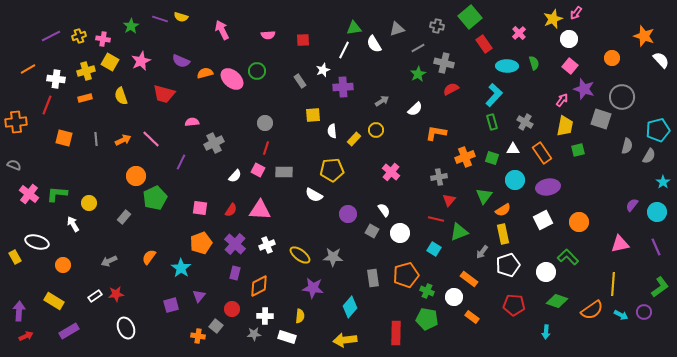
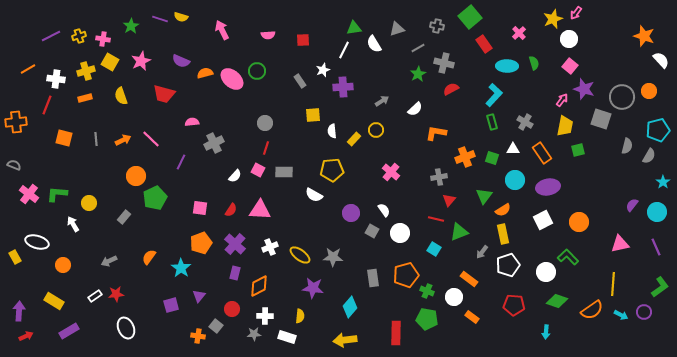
orange circle at (612, 58): moved 37 px right, 33 px down
purple circle at (348, 214): moved 3 px right, 1 px up
white cross at (267, 245): moved 3 px right, 2 px down
